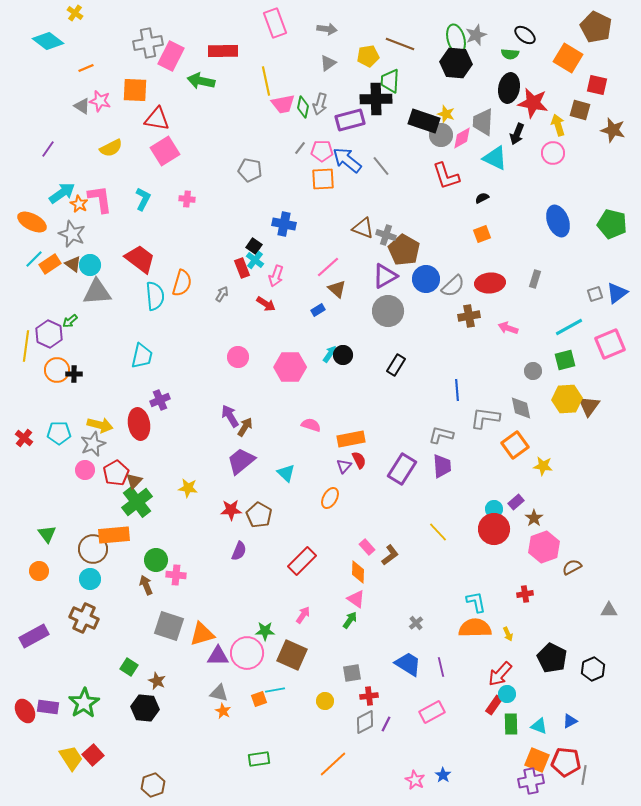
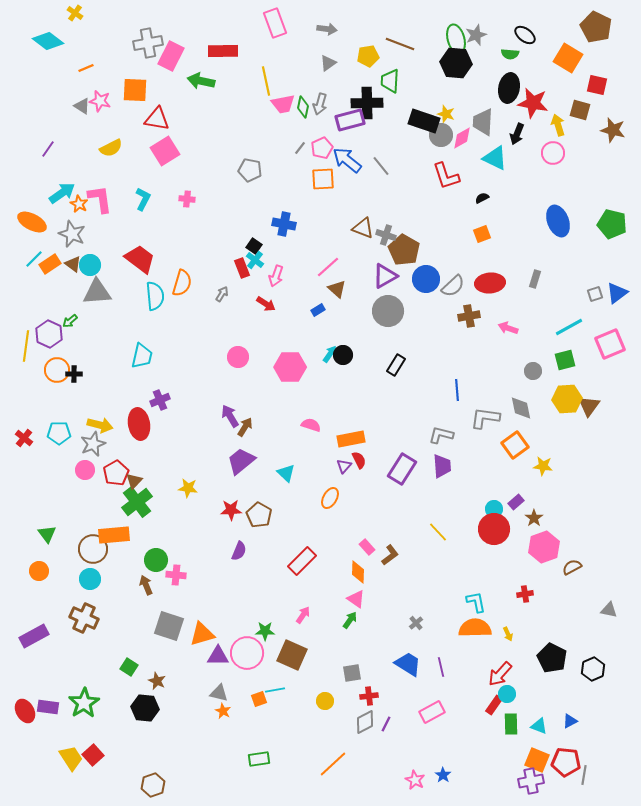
black cross at (376, 99): moved 9 px left, 4 px down
pink pentagon at (322, 151): moved 3 px up; rotated 25 degrees counterclockwise
gray triangle at (609, 610): rotated 12 degrees clockwise
